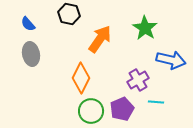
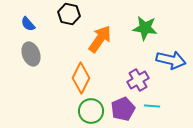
green star: rotated 25 degrees counterclockwise
gray ellipse: rotated 10 degrees counterclockwise
cyan line: moved 4 px left, 4 px down
purple pentagon: moved 1 px right
